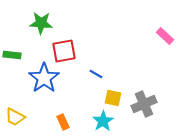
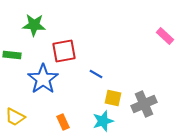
green star: moved 7 px left, 2 px down
blue star: moved 1 px left, 1 px down
cyan star: rotated 15 degrees clockwise
